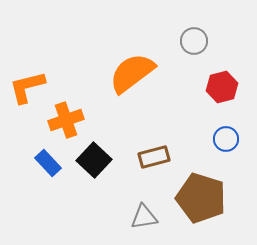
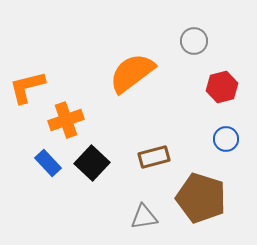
black square: moved 2 px left, 3 px down
